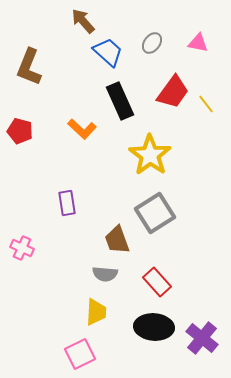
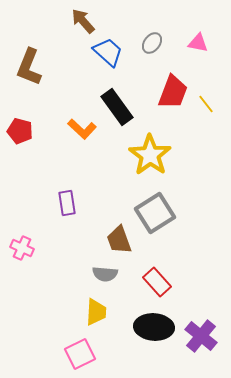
red trapezoid: rotated 15 degrees counterclockwise
black rectangle: moved 3 px left, 6 px down; rotated 12 degrees counterclockwise
brown trapezoid: moved 2 px right
purple cross: moved 1 px left, 2 px up
